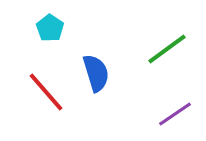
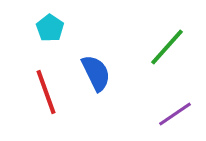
green line: moved 2 px up; rotated 12 degrees counterclockwise
blue semicircle: rotated 9 degrees counterclockwise
red line: rotated 21 degrees clockwise
